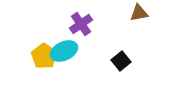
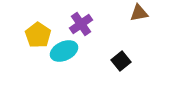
yellow pentagon: moved 6 px left, 21 px up
